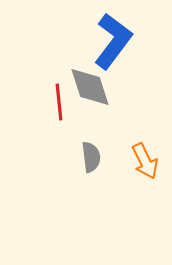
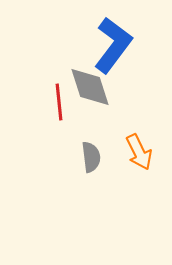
blue L-shape: moved 4 px down
orange arrow: moved 6 px left, 9 px up
